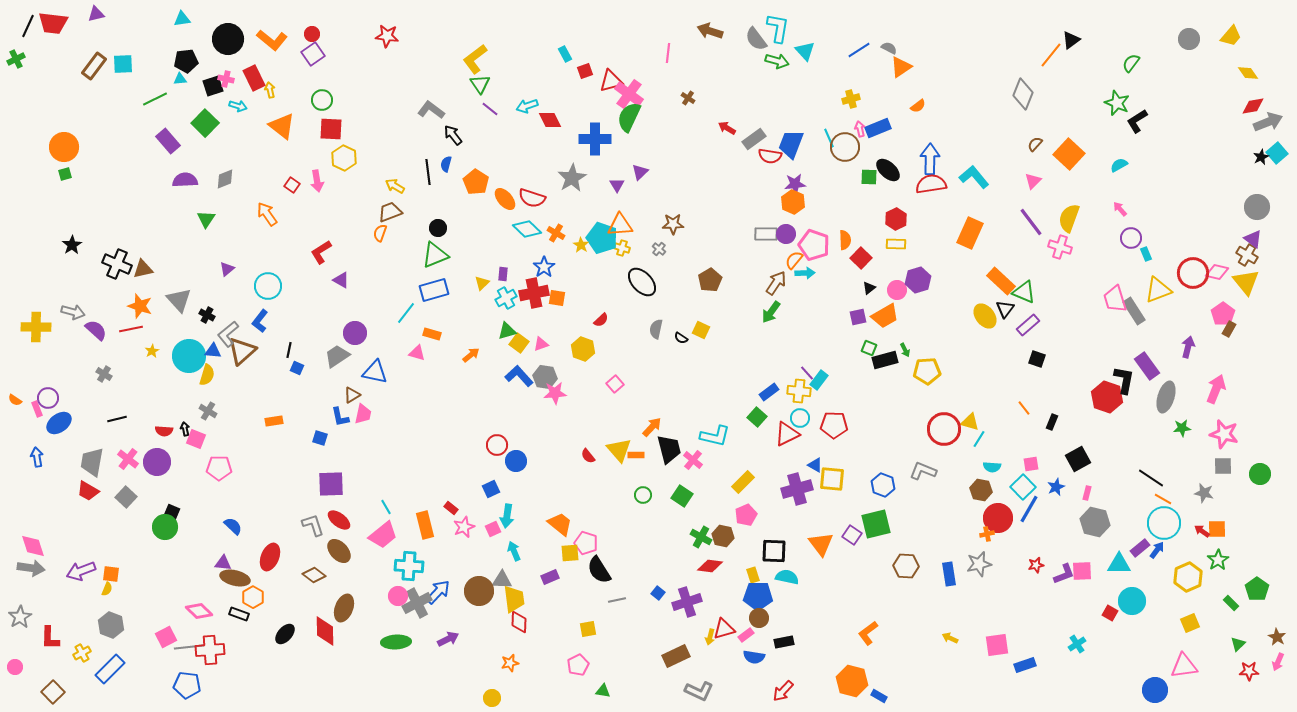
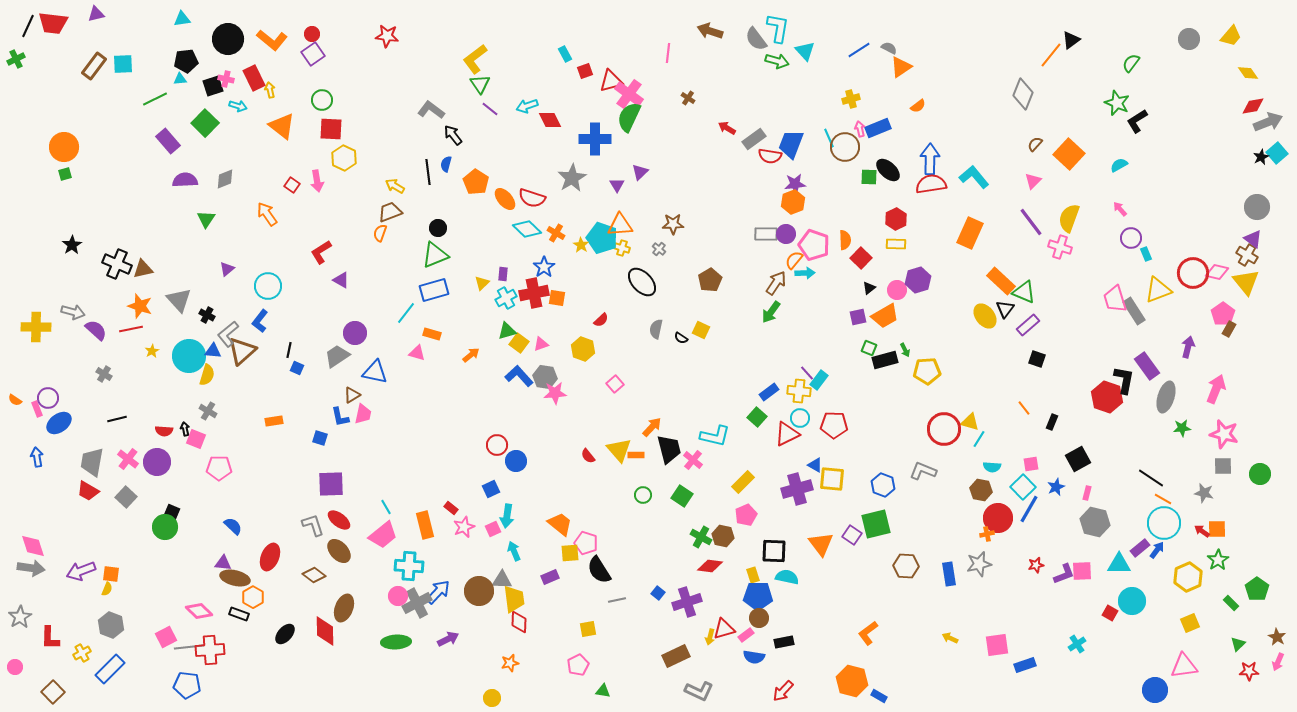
orange hexagon at (793, 202): rotated 15 degrees clockwise
